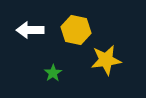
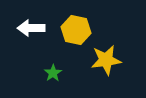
white arrow: moved 1 px right, 2 px up
